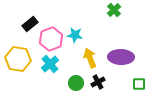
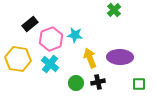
purple ellipse: moved 1 px left
cyan cross: rotated 12 degrees counterclockwise
black cross: rotated 16 degrees clockwise
